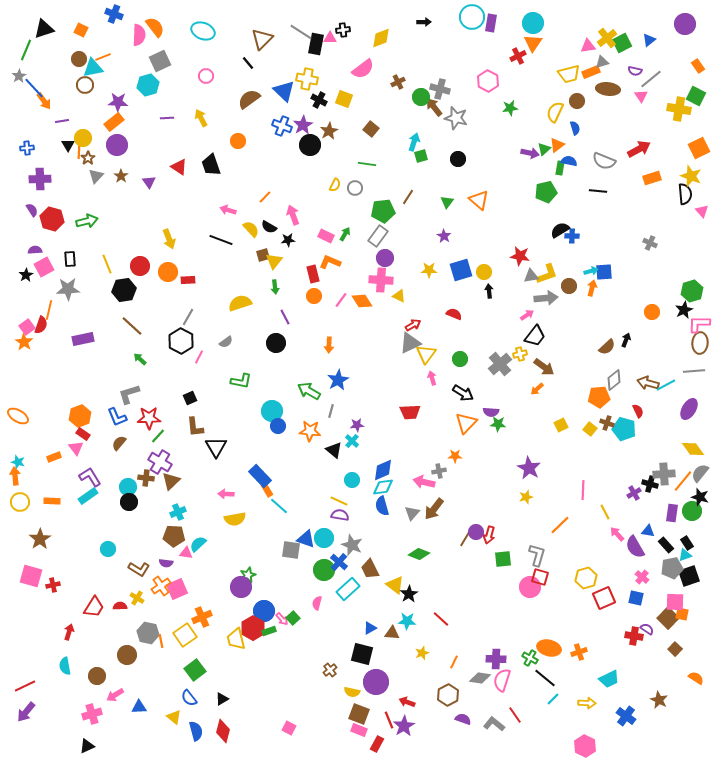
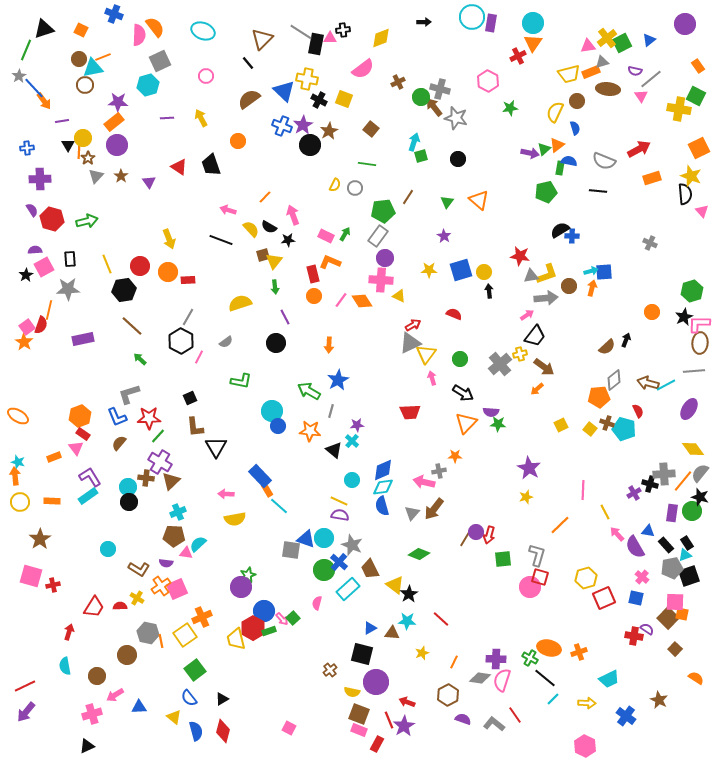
black star at (684, 310): moved 7 px down
